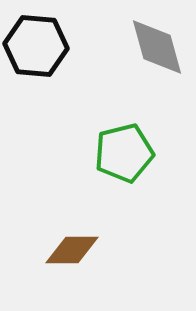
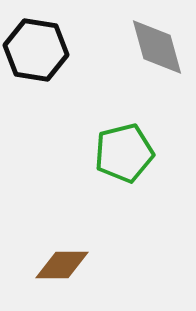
black hexagon: moved 4 px down; rotated 4 degrees clockwise
brown diamond: moved 10 px left, 15 px down
